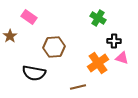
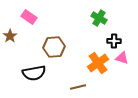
green cross: moved 1 px right
black semicircle: rotated 20 degrees counterclockwise
